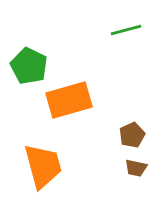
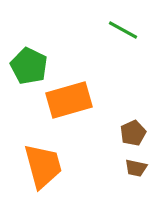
green line: moved 3 px left; rotated 44 degrees clockwise
brown pentagon: moved 1 px right, 2 px up
